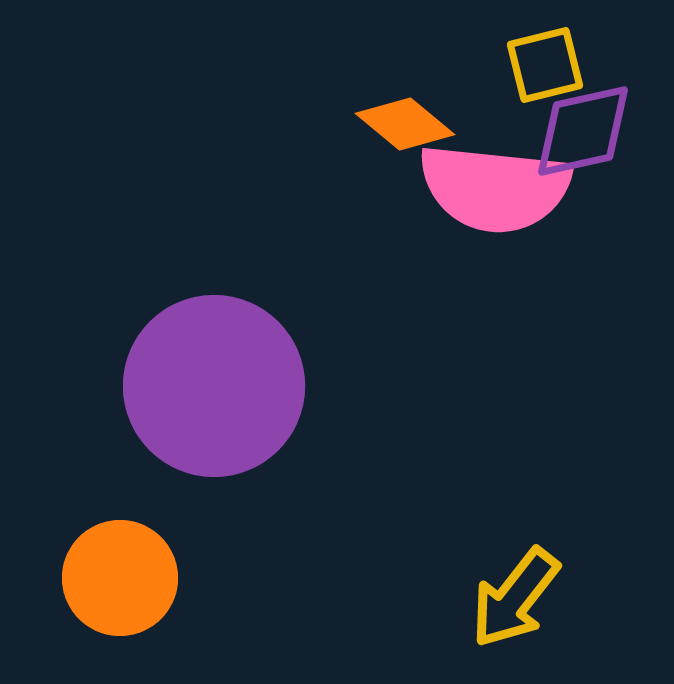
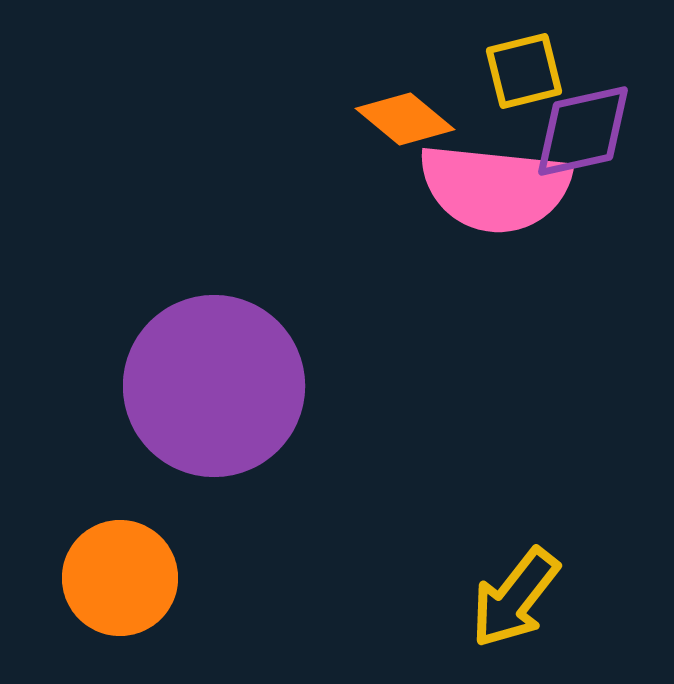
yellow square: moved 21 px left, 6 px down
orange diamond: moved 5 px up
